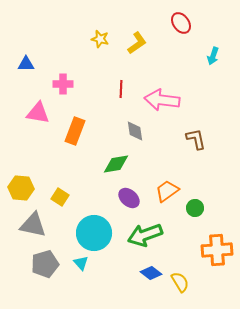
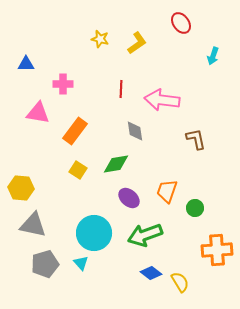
orange rectangle: rotated 16 degrees clockwise
orange trapezoid: rotated 35 degrees counterclockwise
yellow square: moved 18 px right, 27 px up
